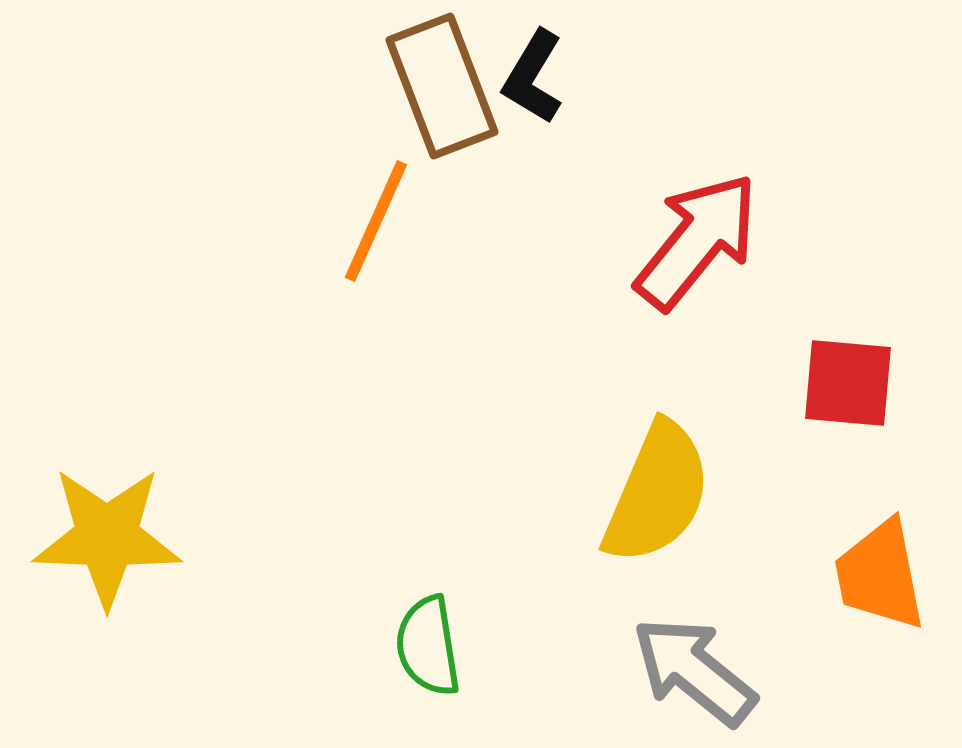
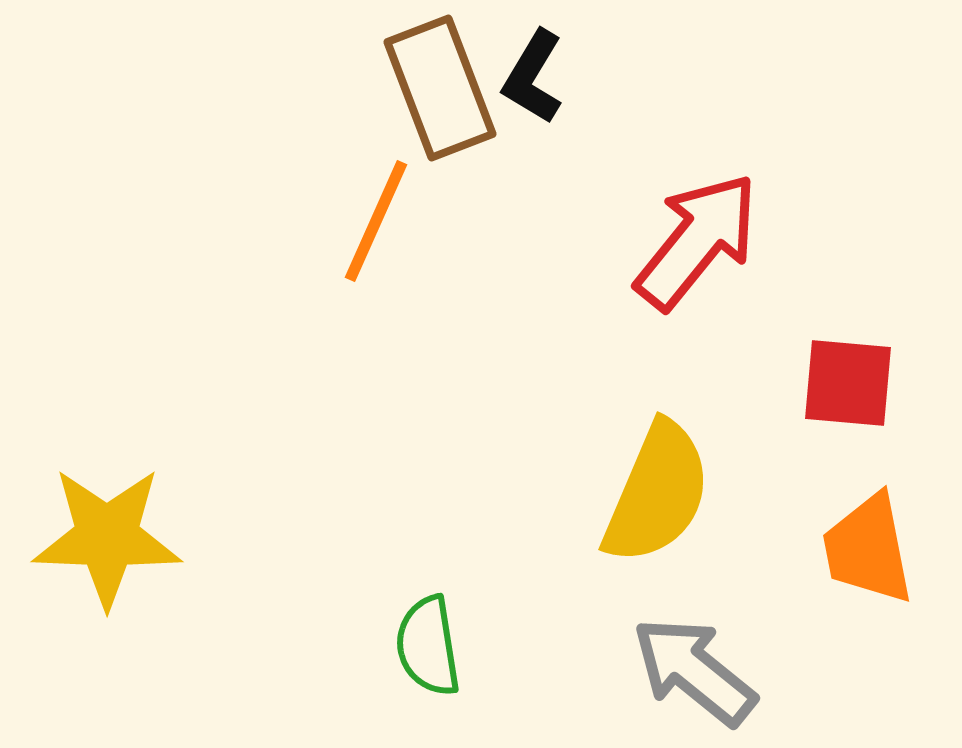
brown rectangle: moved 2 px left, 2 px down
orange trapezoid: moved 12 px left, 26 px up
